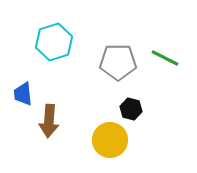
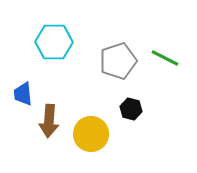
cyan hexagon: rotated 18 degrees clockwise
gray pentagon: moved 1 px up; rotated 18 degrees counterclockwise
yellow circle: moved 19 px left, 6 px up
